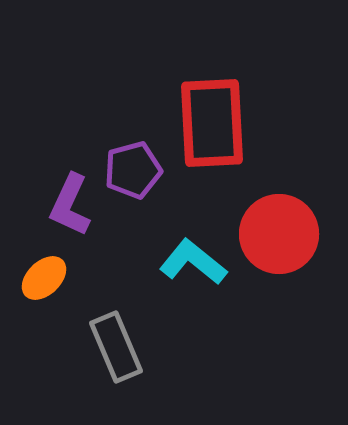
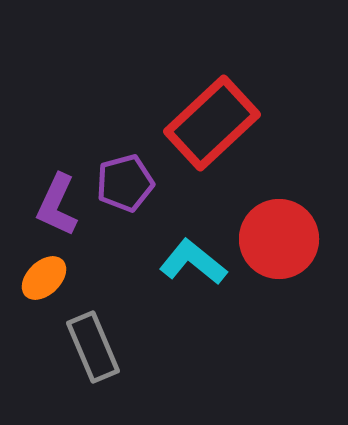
red rectangle: rotated 50 degrees clockwise
purple pentagon: moved 8 px left, 13 px down
purple L-shape: moved 13 px left
red circle: moved 5 px down
gray rectangle: moved 23 px left
